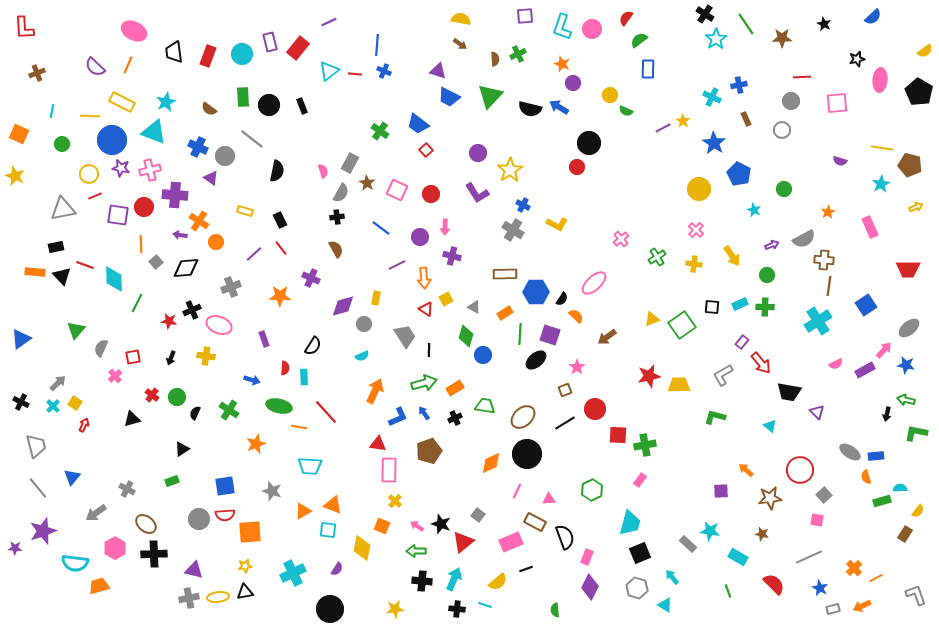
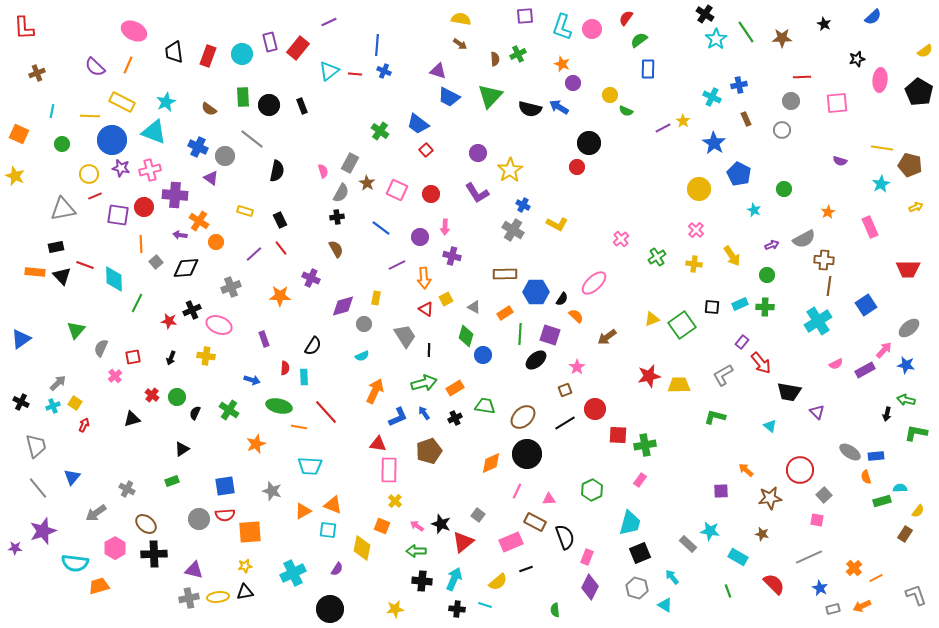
green line at (746, 24): moved 8 px down
cyan cross at (53, 406): rotated 24 degrees clockwise
